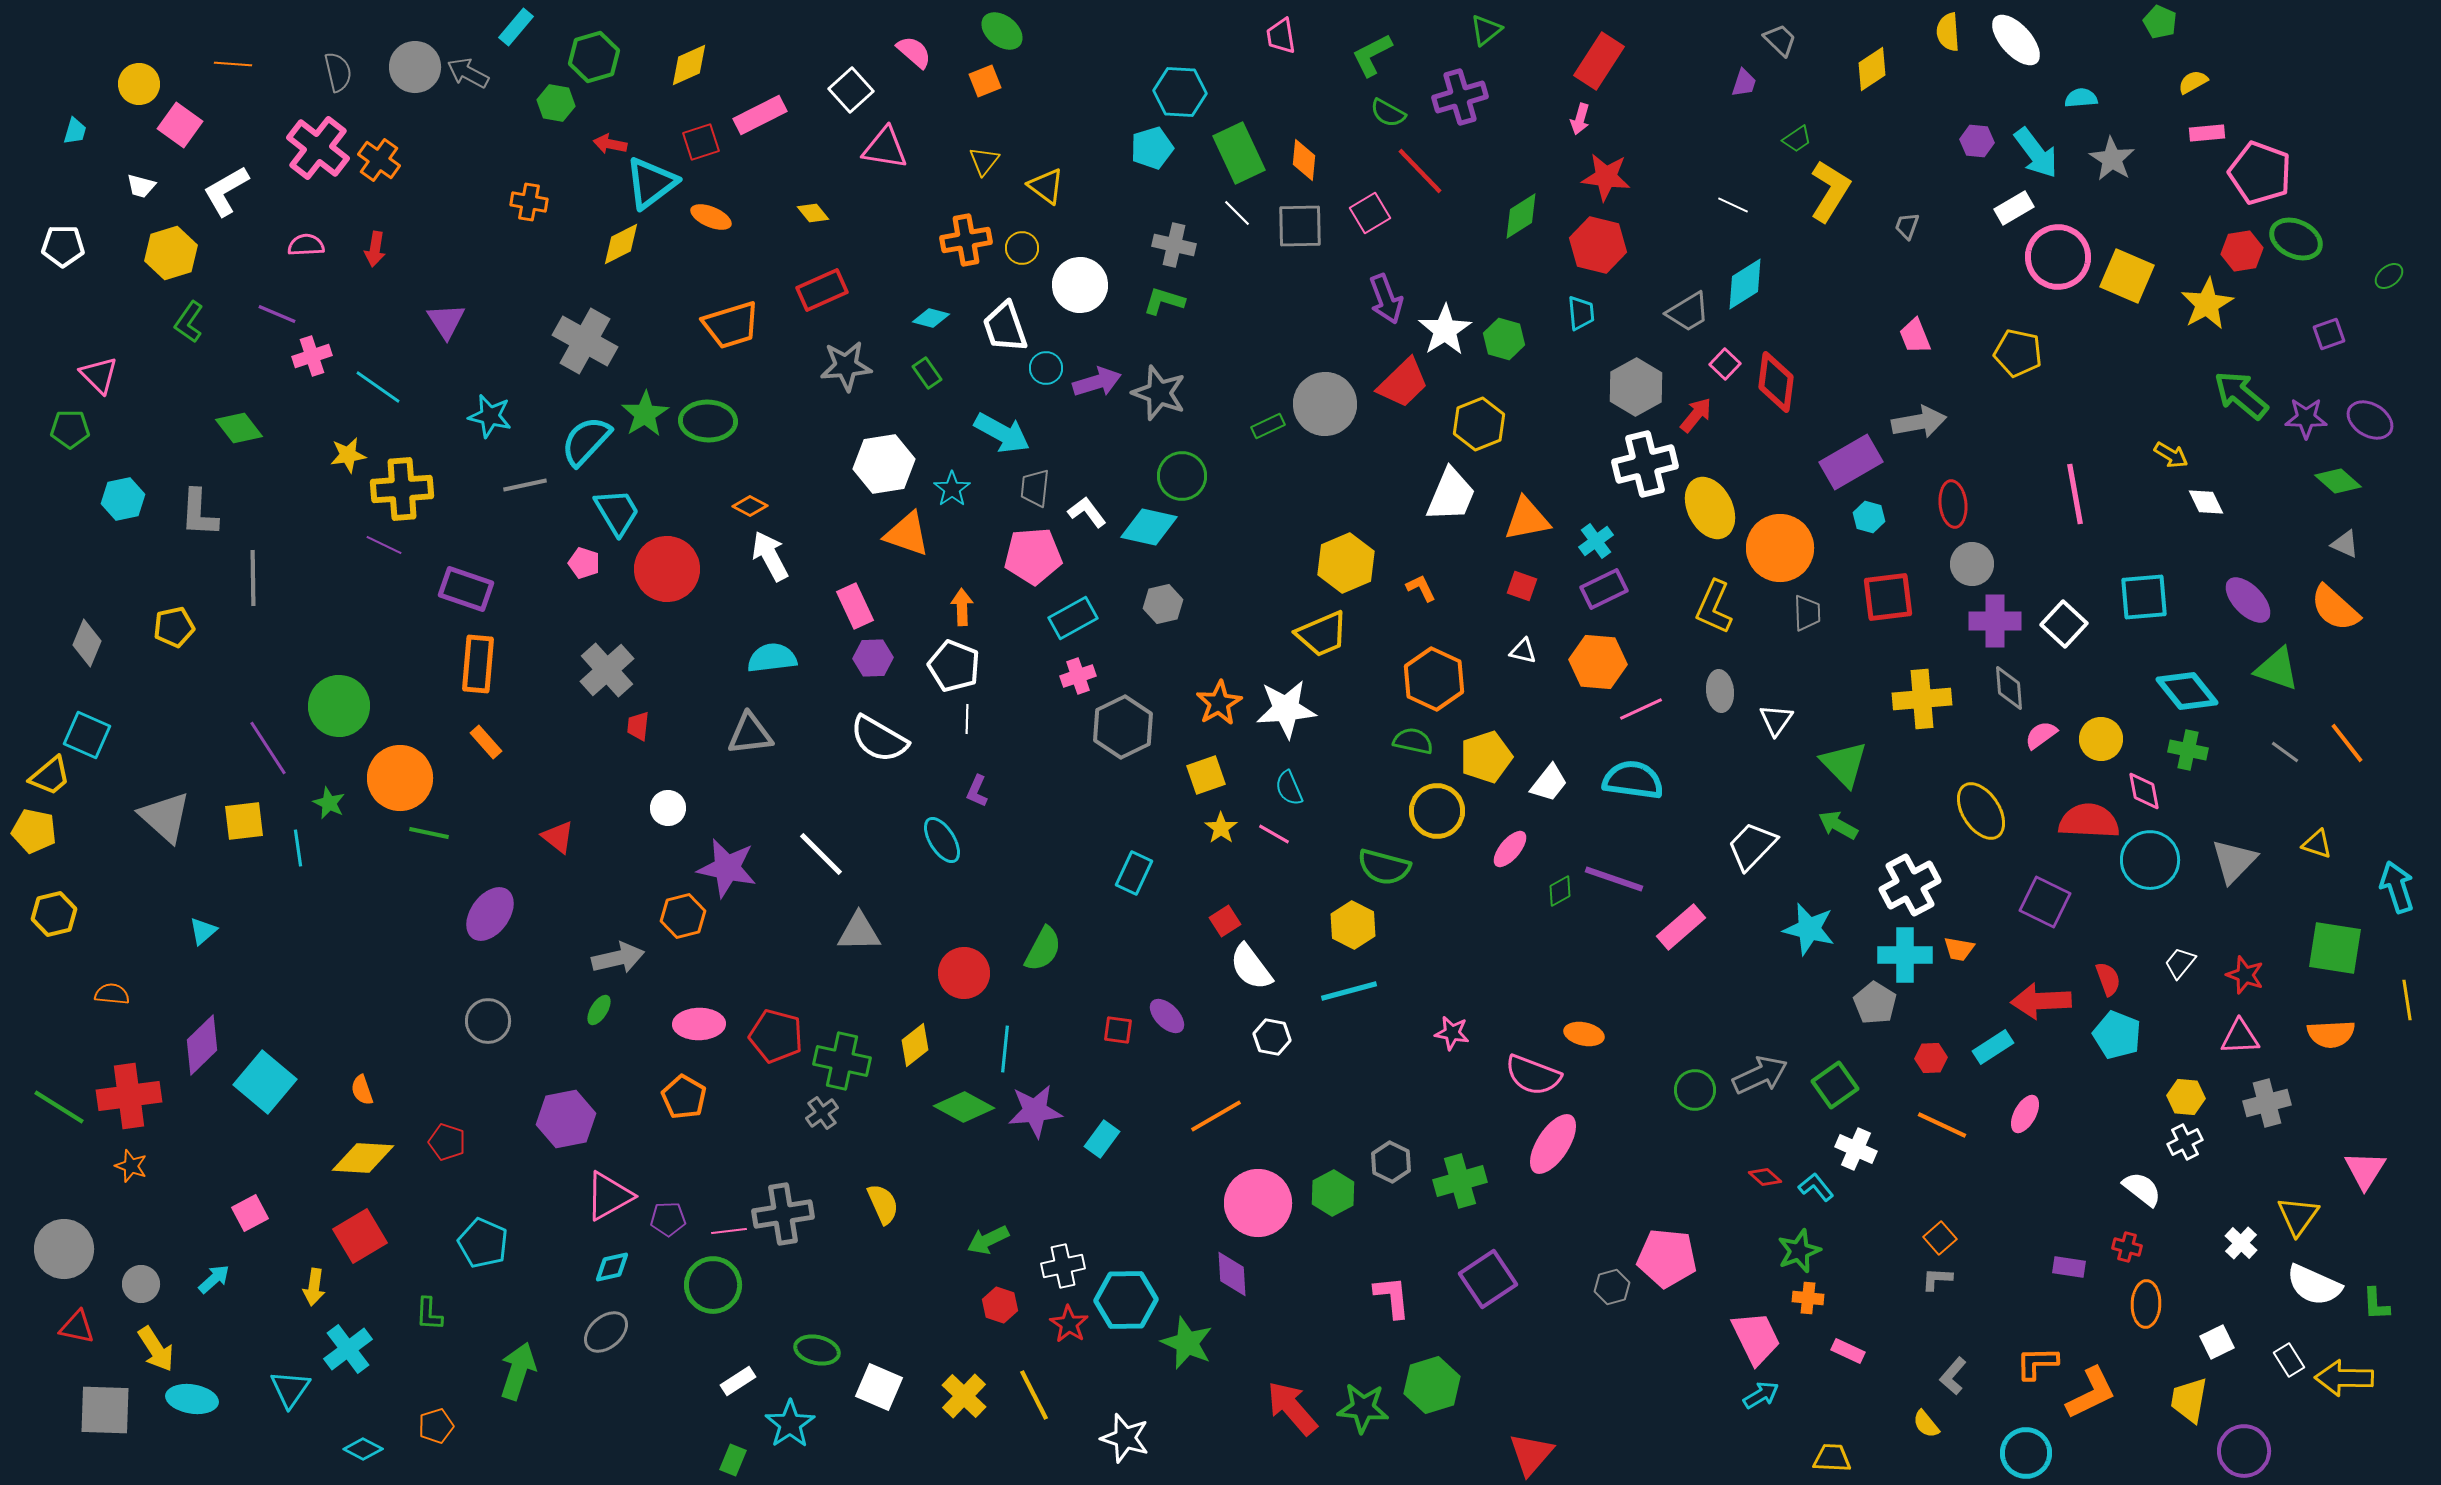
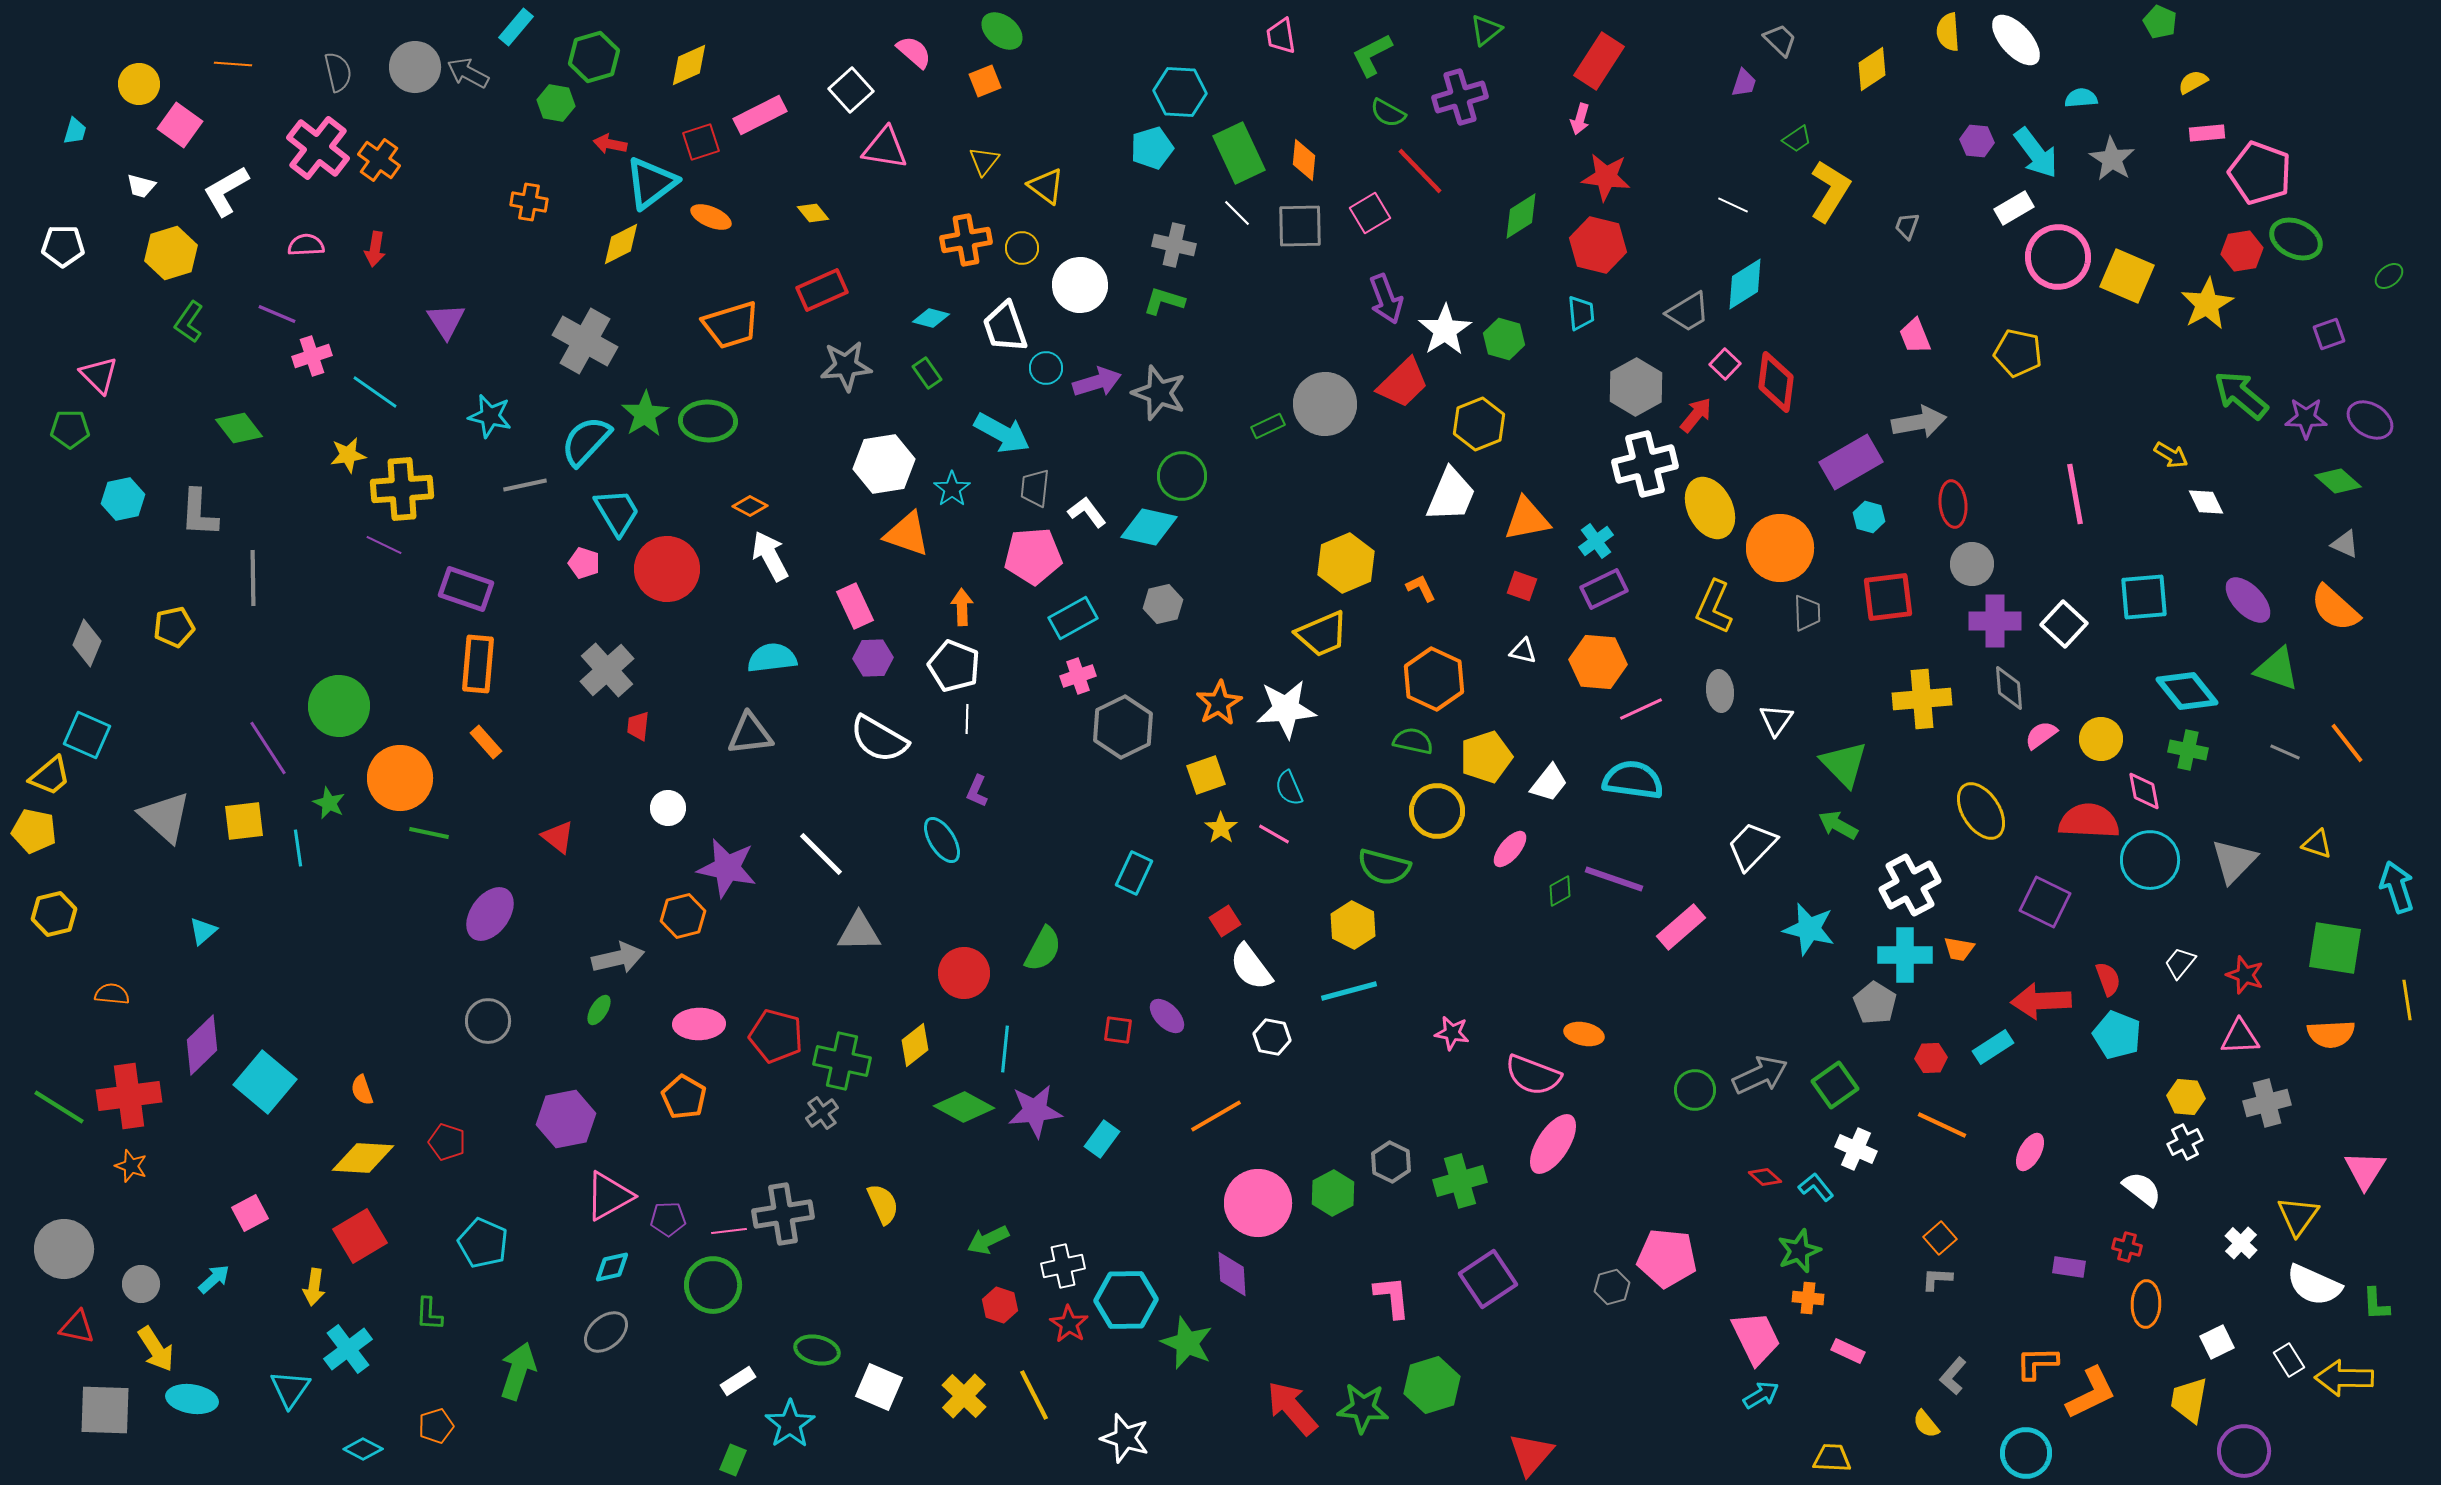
cyan line at (378, 387): moved 3 px left, 5 px down
gray line at (2285, 752): rotated 12 degrees counterclockwise
pink ellipse at (2025, 1114): moved 5 px right, 38 px down
